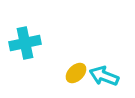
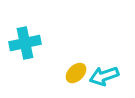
cyan arrow: rotated 40 degrees counterclockwise
